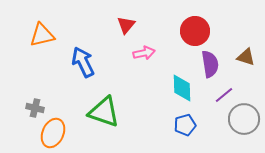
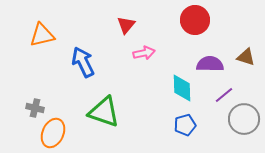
red circle: moved 11 px up
purple semicircle: rotated 80 degrees counterclockwise
